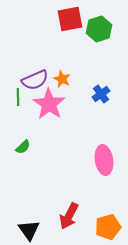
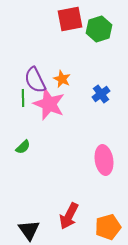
purple semicircle: rotated 88 degrees clockwise
green line: moved 5 px right, 1 px down
pink star: rotated 12 degrees counterclockwise
